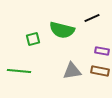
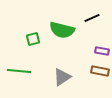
gray triangle: moved 10 px left, 6 px down; rotated 24 degrees counterclockwise
